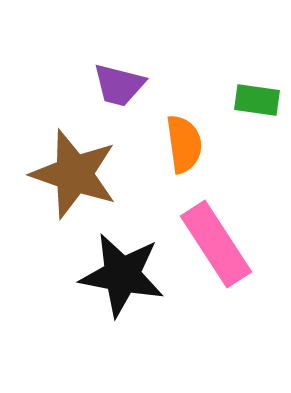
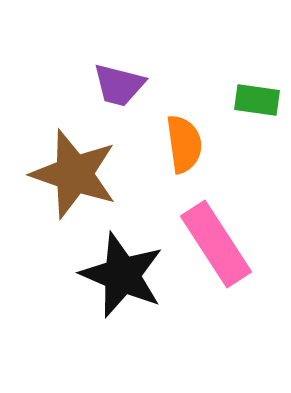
black star: rotated 12 degrees clockwise
